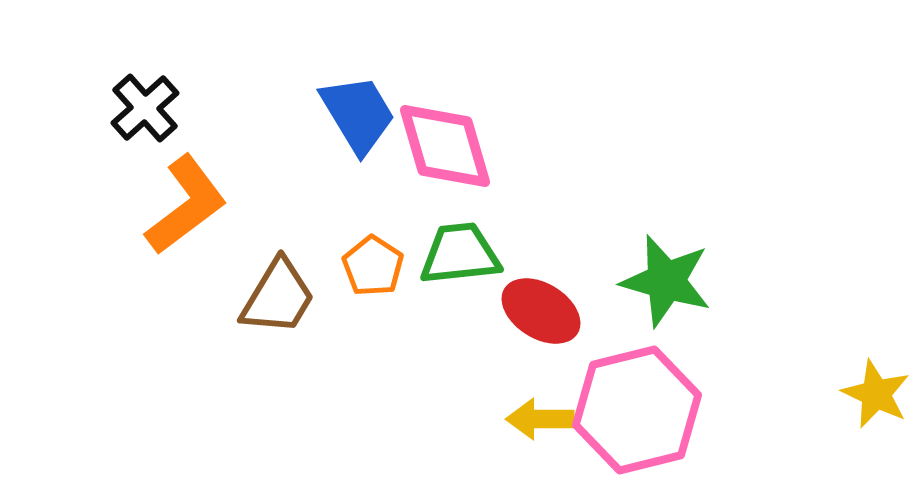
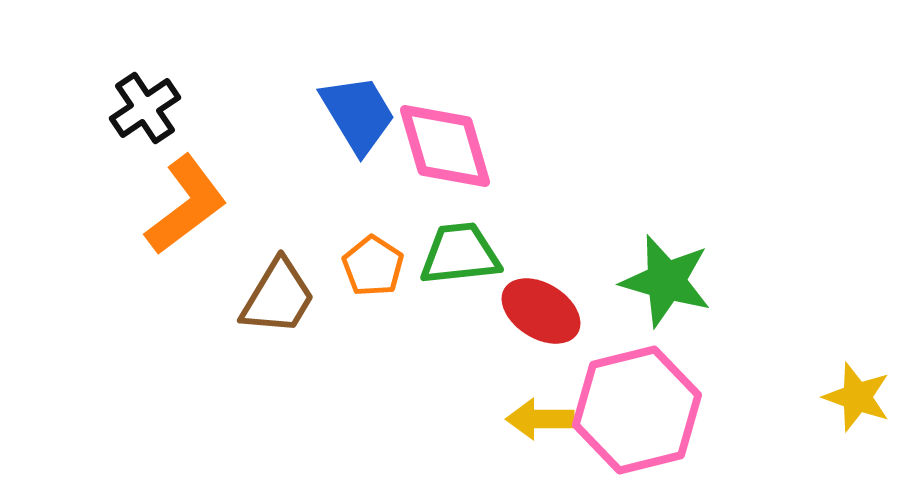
black cross: rotated 8 degrees clockwise
yellow star: moved 19 px left, 3 px down; rotated 6 degrees counterclockwise
